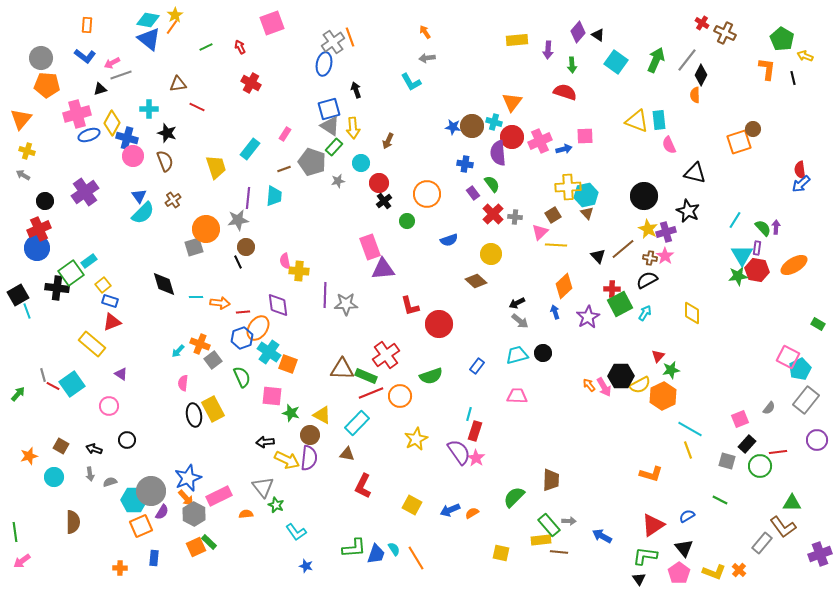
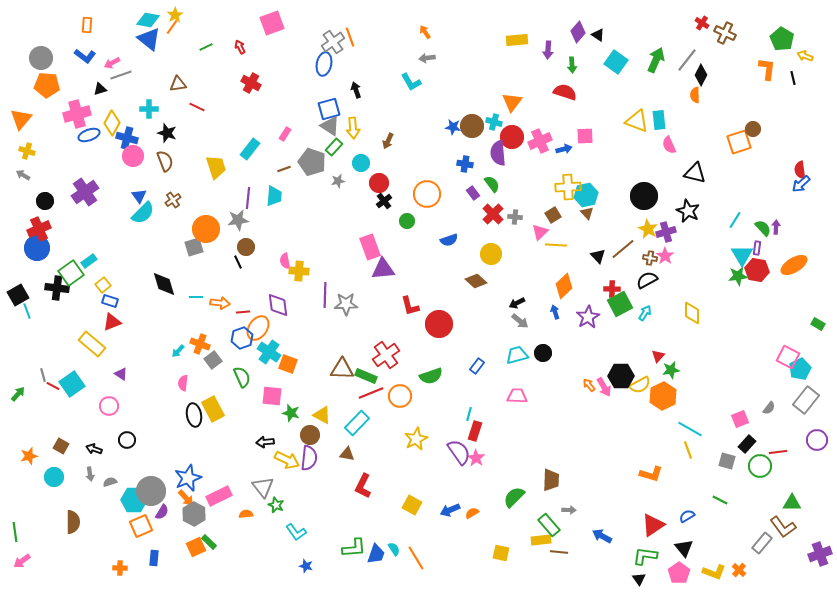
gray arrow at (569, 521): moved 11 px up
